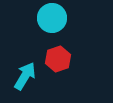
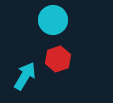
cyan circle: moved 1 px right, 2 px down
